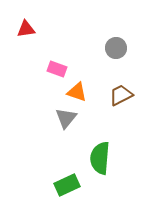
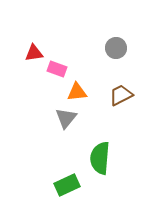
red triangle: moved 8 px right, 24 px down
orange triangle: rotated 25 degrees counterclockwise
